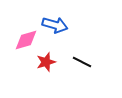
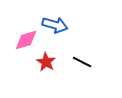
red star: rotated 24 degrees counterclockwise
